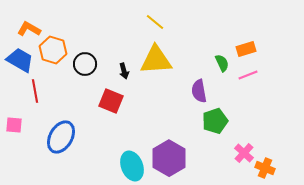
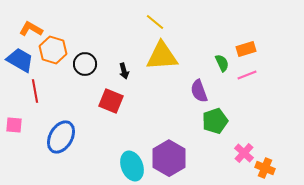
orange L-shape: moved 2 px right
yellow triangle: moved 6 px right, 4 px up
pink line: moved 1 px left
purple semicircle: rotated 10 degrees counterclockwise
